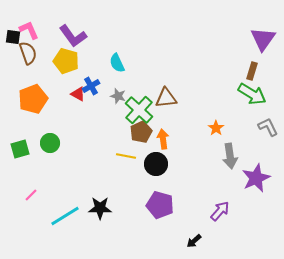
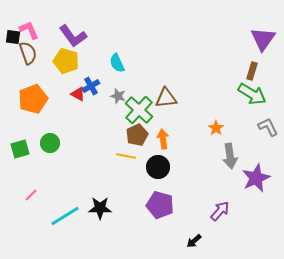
brown pentagon: moved 4 px left, 3 px down
black circle: moved 2 px right, 3 px down
